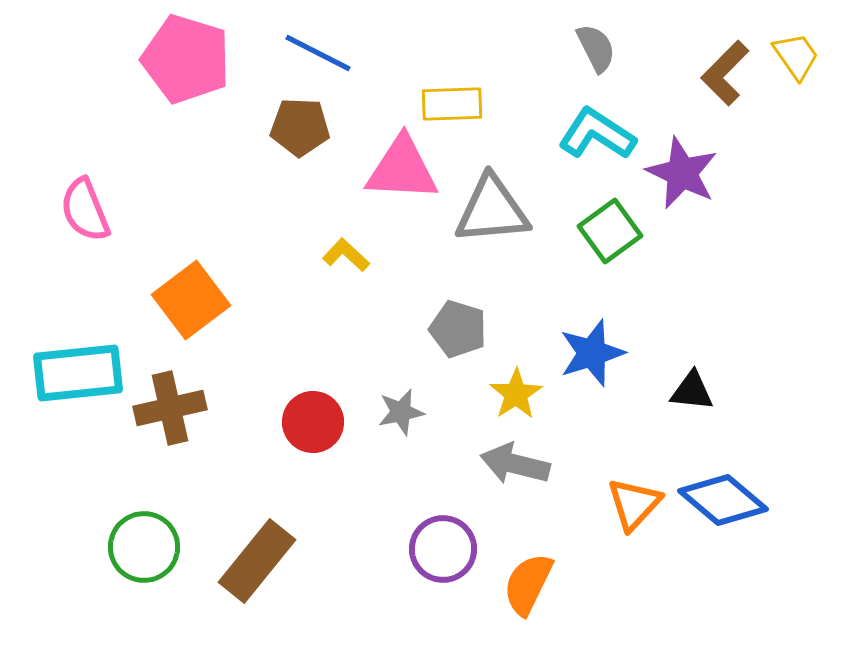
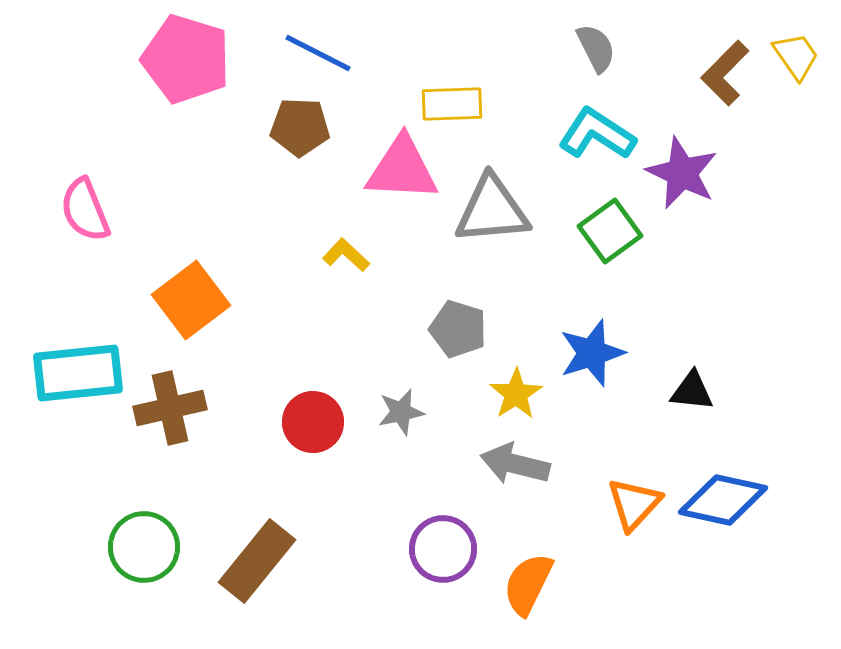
blue diamond: rotated 28 degrees counterclockwise
